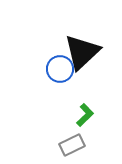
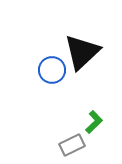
blue circle: moved 8 px left, 1 px down
green L-shape: moved 9 px right, 7 px down
